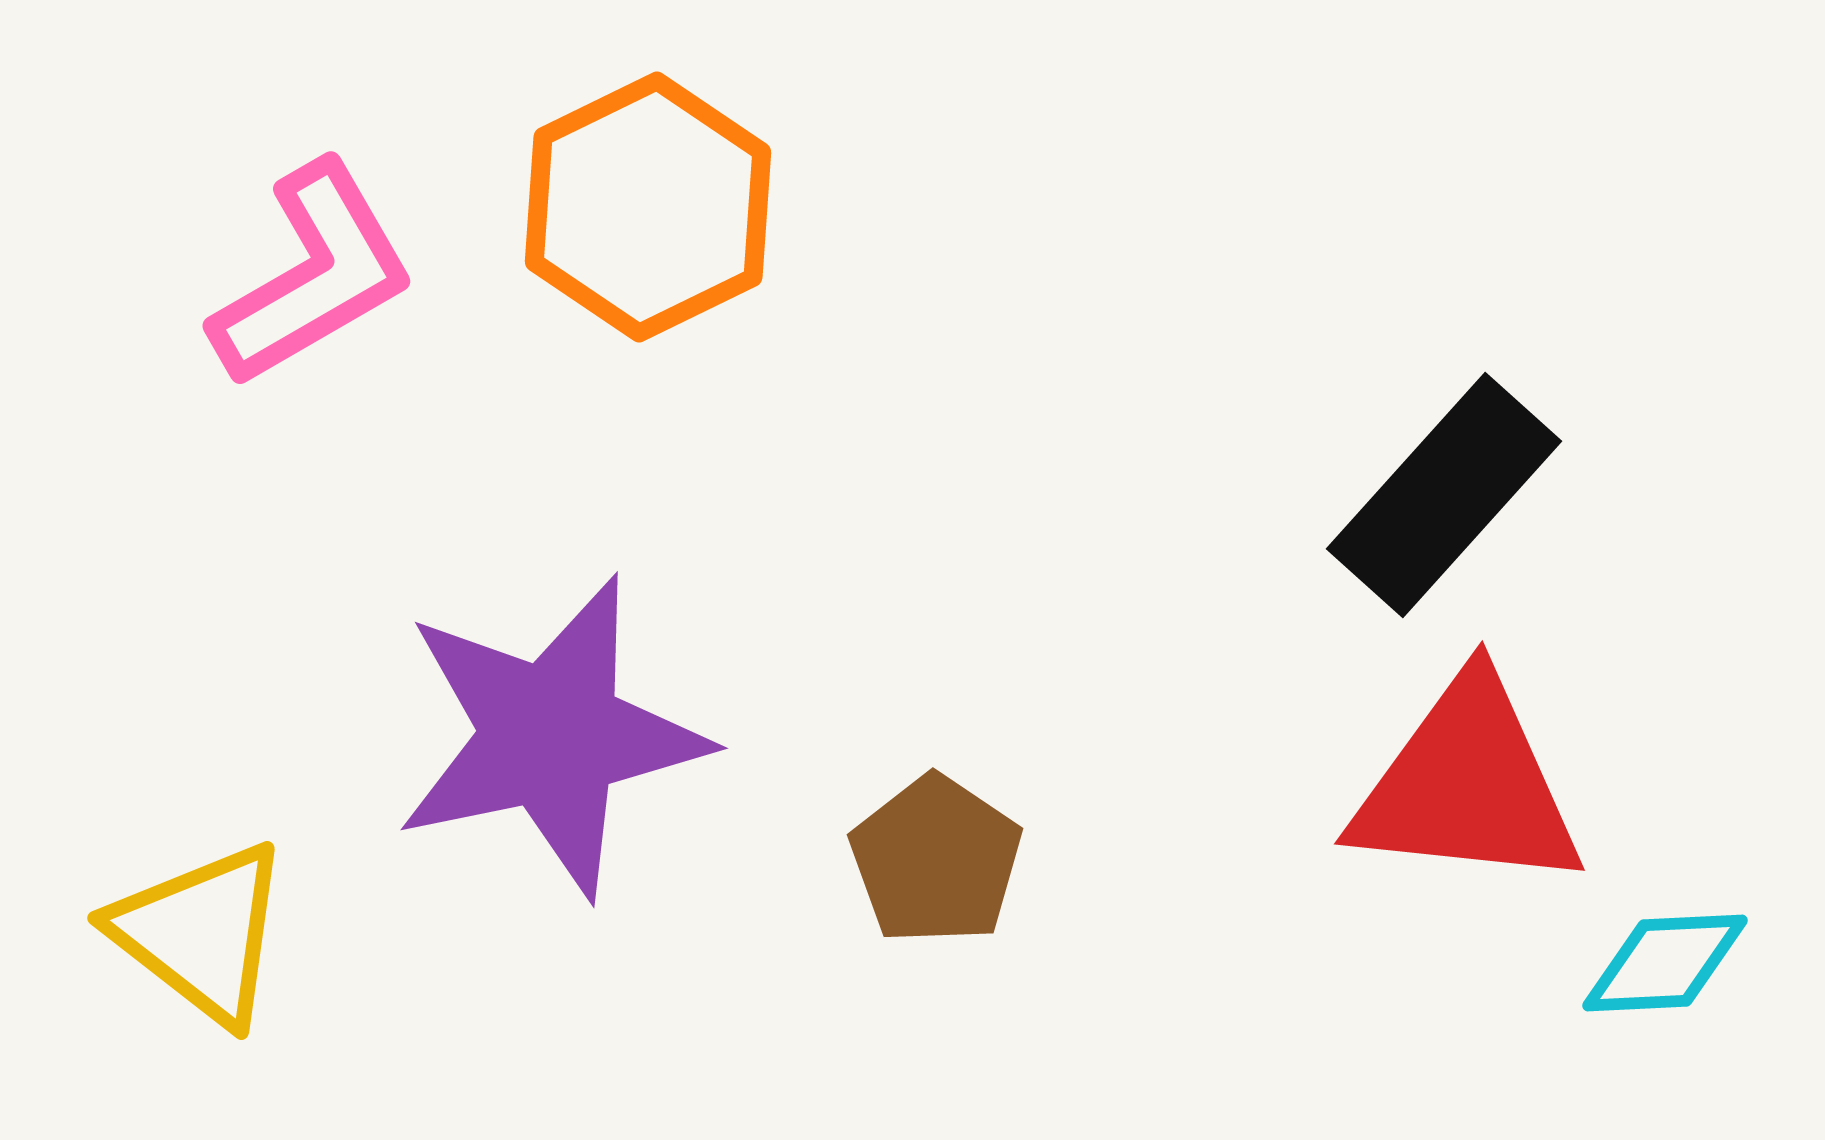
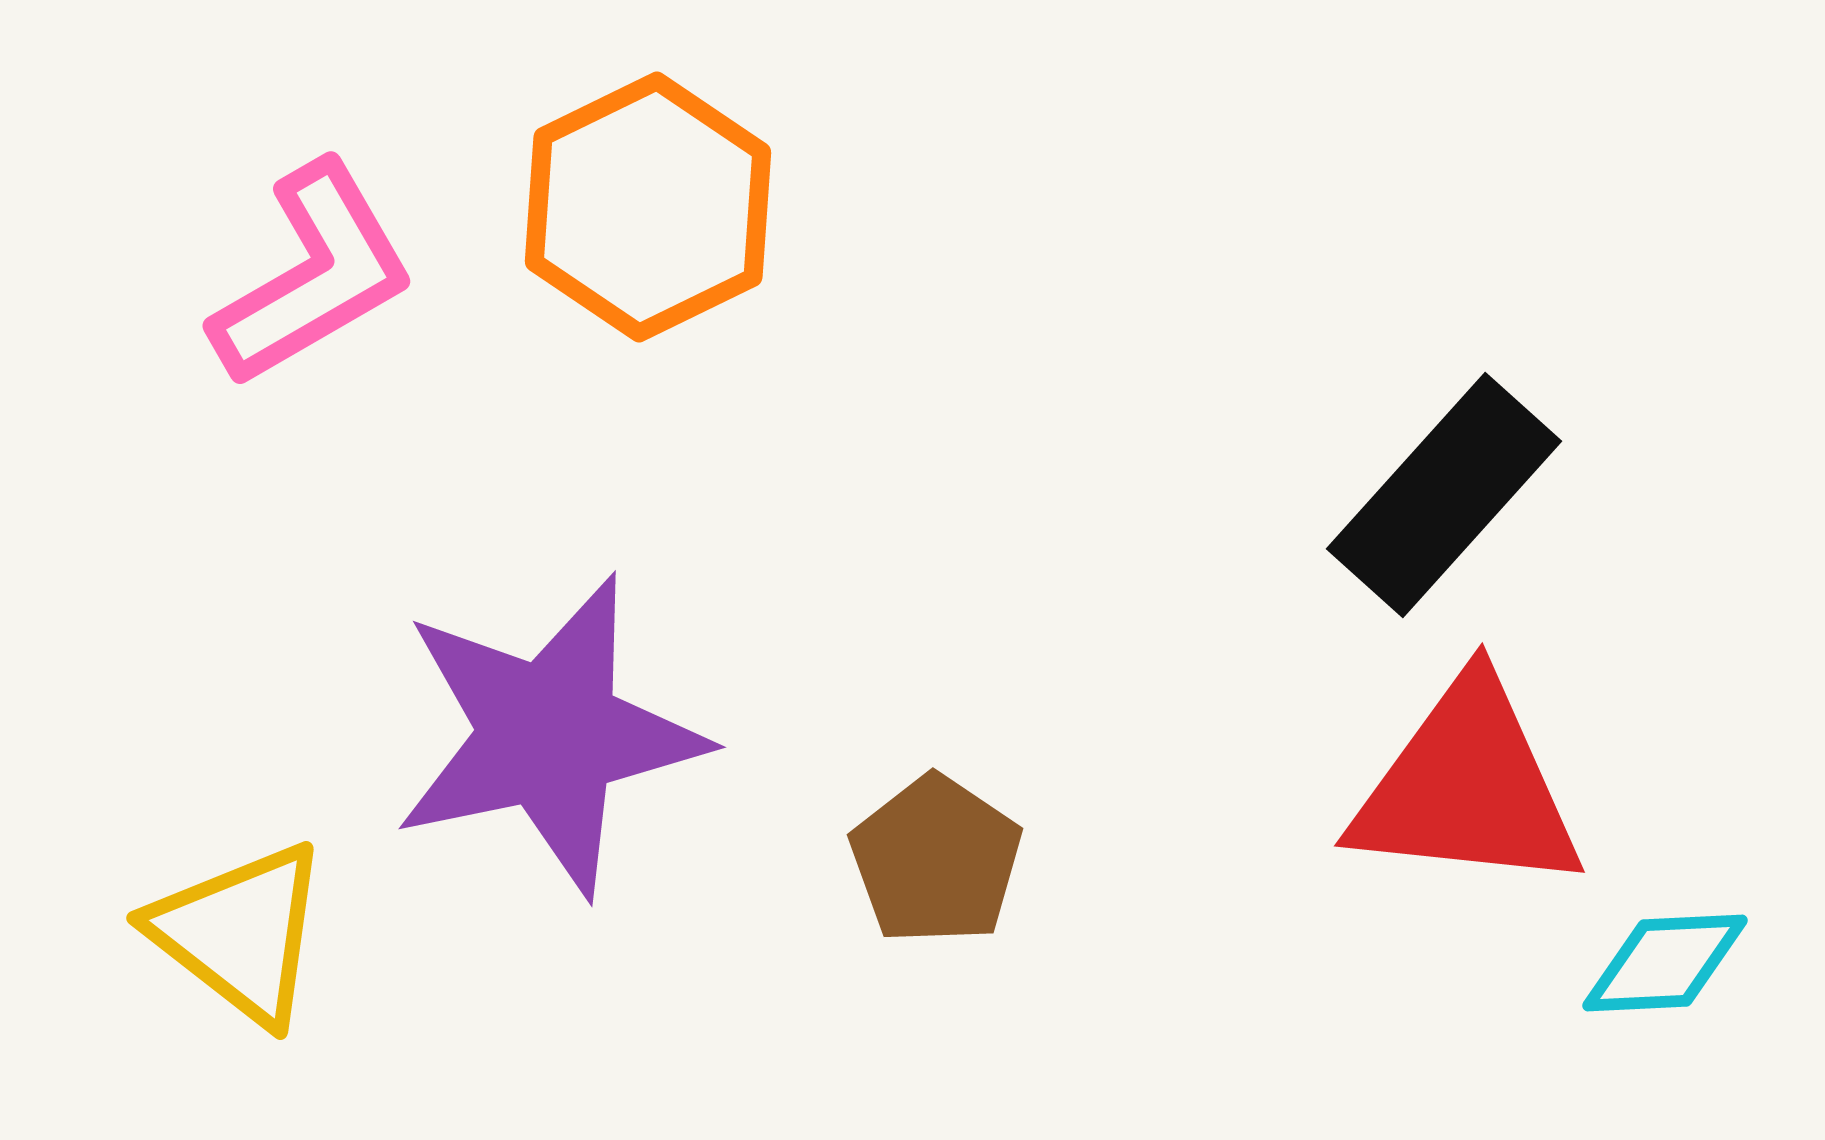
purple star: moved 2 px left, 1 px up
red triangle: moved 2 px down
yellow triangle: moved 39 px right
